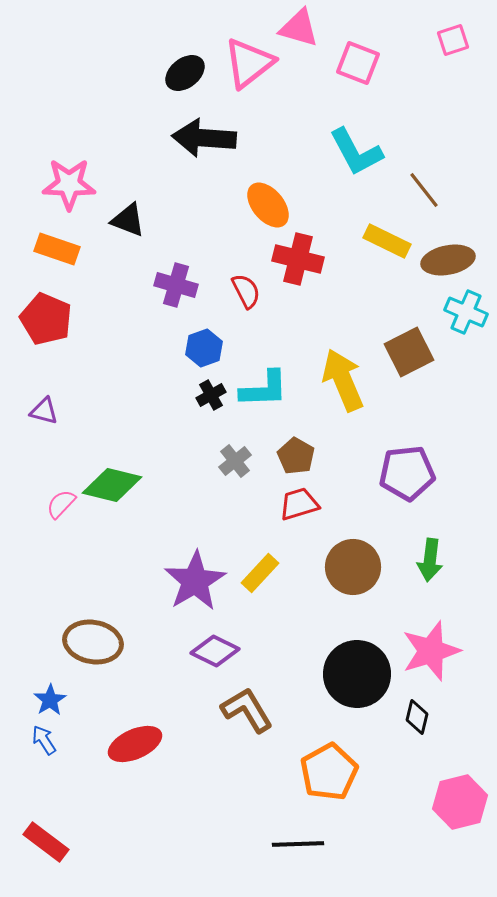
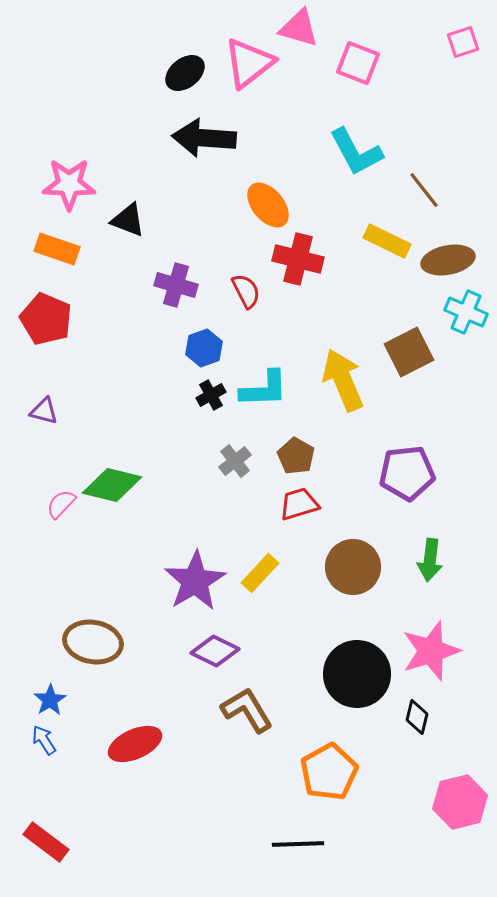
pink square at (453, 40): moved 10 px right, 2 px down
